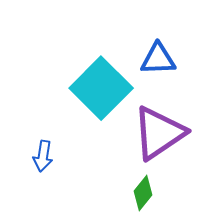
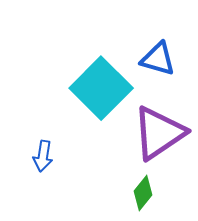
blue triangle: rotated 18 degrees clockwise
